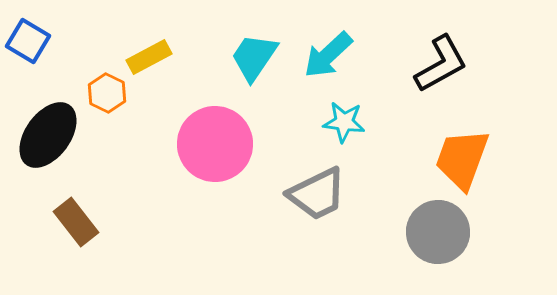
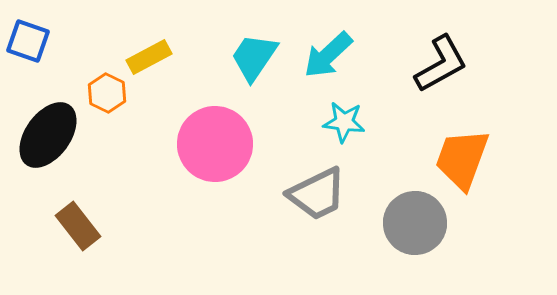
blue square: rotated 12 degrees counterclockwise
brown rectangle: moved 2 px right, 4 px down
gray circle: moved 23 px left, 9 px up
